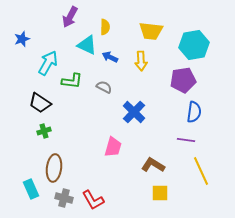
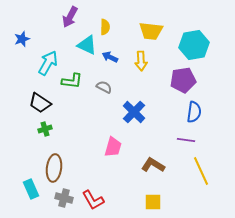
green cross: moved 1 px right, 2 px up
yellow square: moved 7 px left, 9 px down
